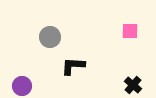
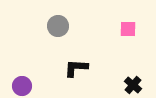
pink square: moved 2 px left, 2 px up
gray circle: moved 8 px right, 11 px up
black L-shape: moved 3 px right, 2 px down
